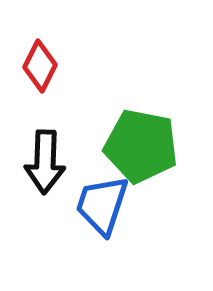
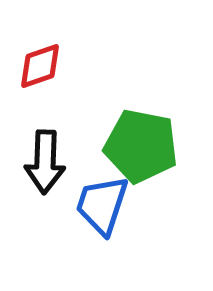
red diamond: rotated 45 degrees clockwise
